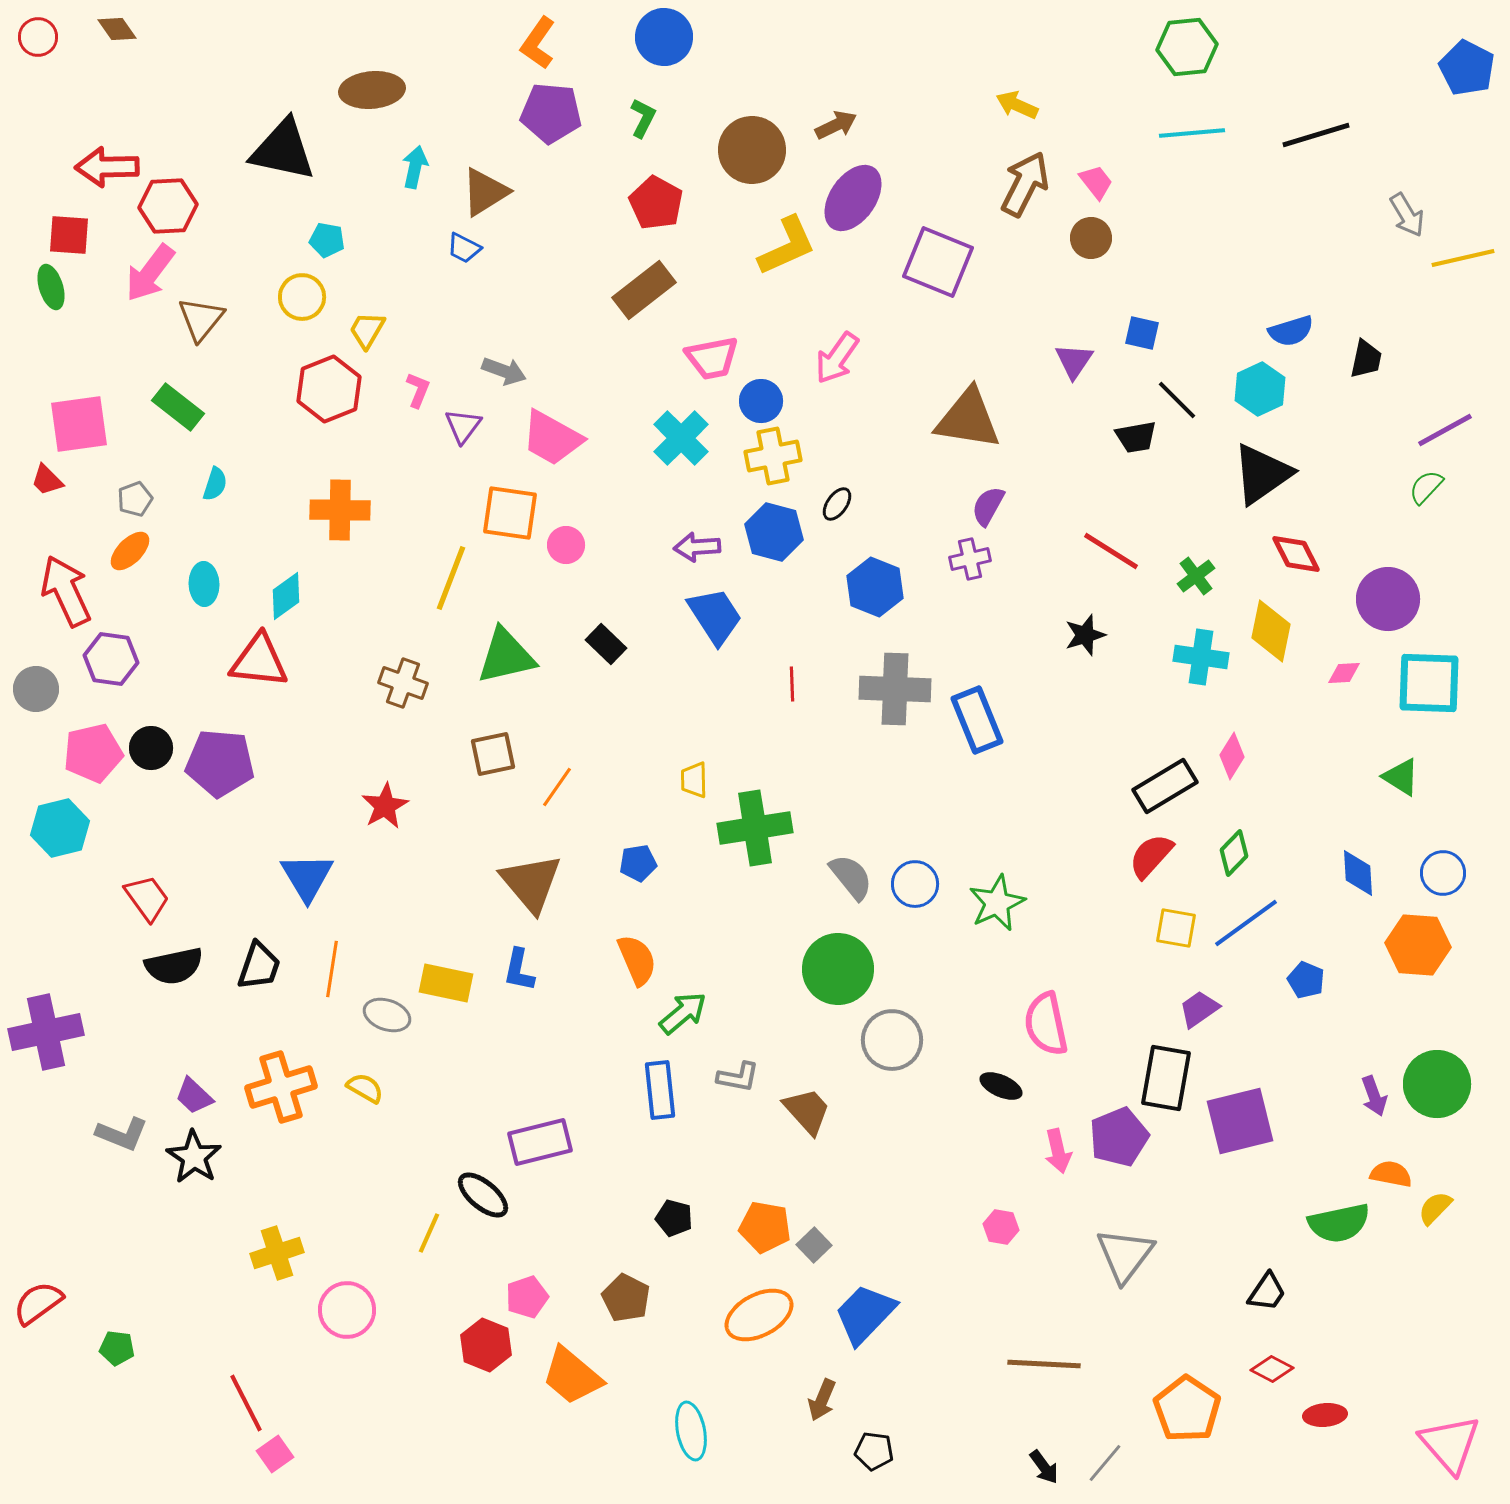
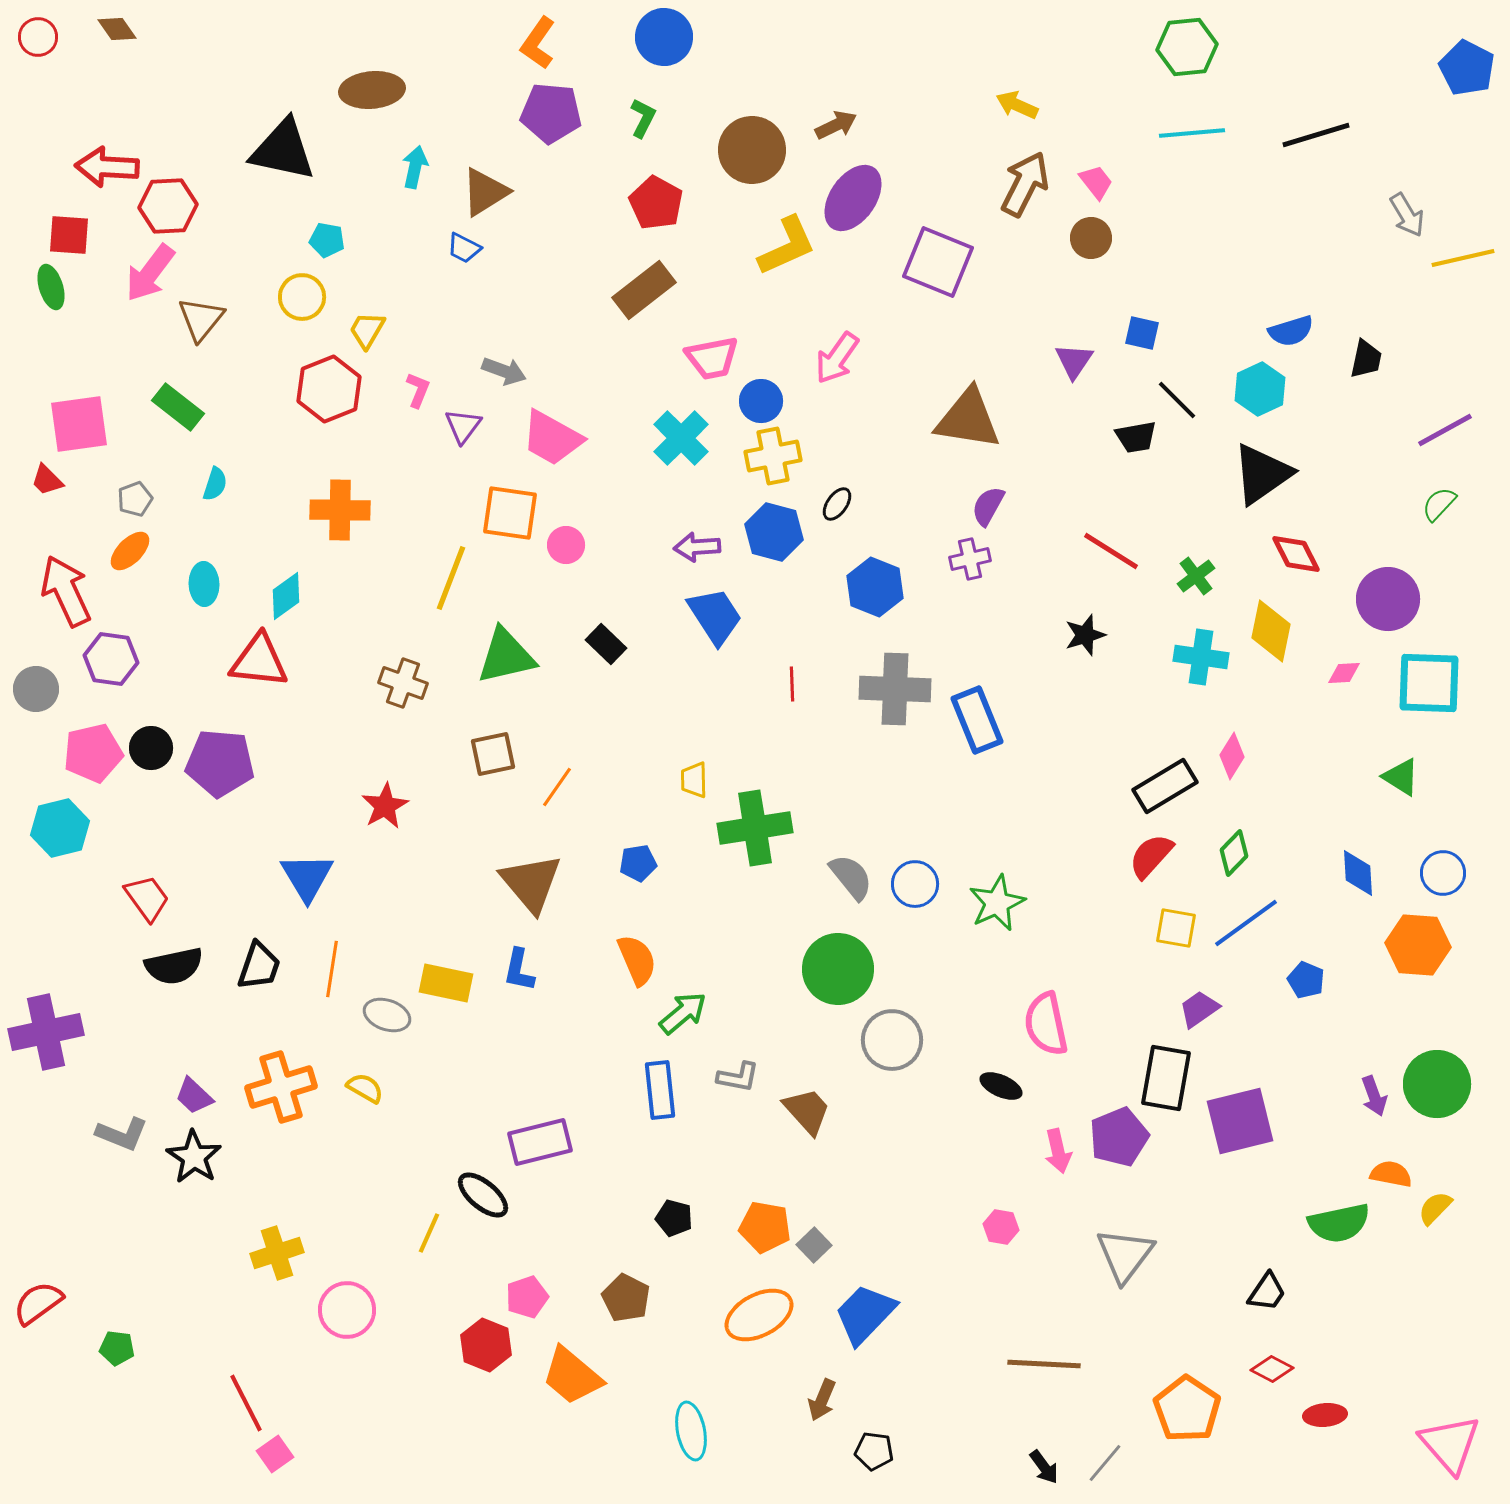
red arrow at (107, 167): rotated 4 degrees clockwise
green semicircle at (1426, 487): moved 13 px right, 17 px down
